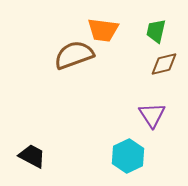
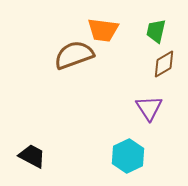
brown diamond: rotated 16 degrees counterclockwise
purple triangle: moved 3 px left, 7 px up
